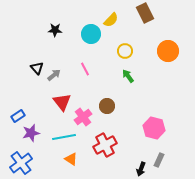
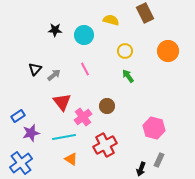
yellow semicircle: rotated 119 degrees counterclockwise
cyan circle: moved 7 px left, 1 px down
black triangle: moved 2 px left, 1 px down; rotated 24 degrees clockwise
